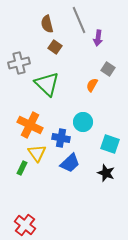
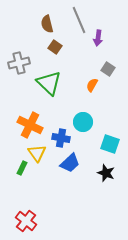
green triangle: moved 2 px right, 1 px up
red cross: moved 1 px right, 4 px up
